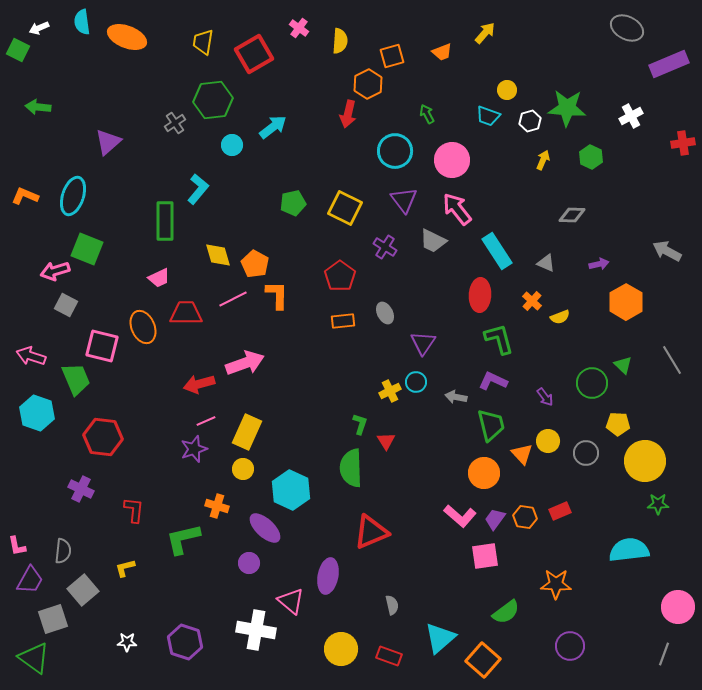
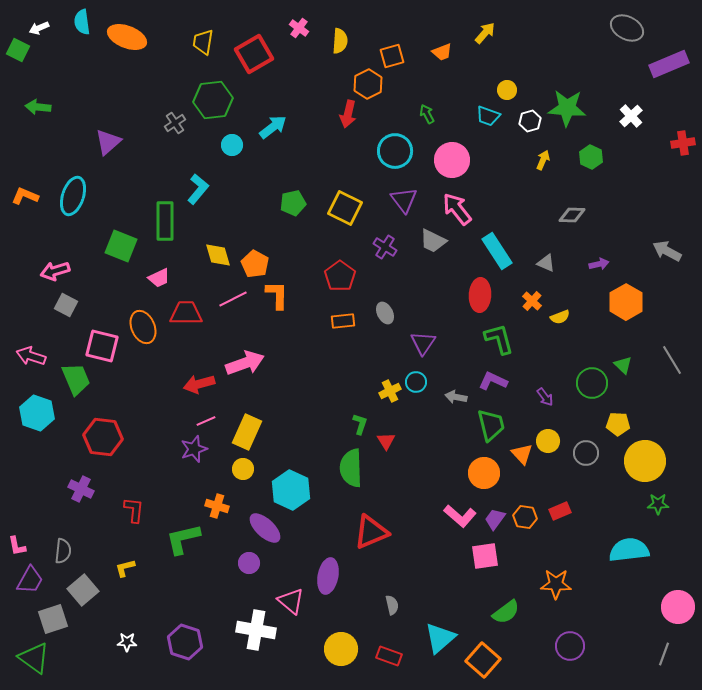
white cross at (631, 116): rotated 15 degrees counterclockwise
green square at (87, 249): moved 34 px right, 3 px up
